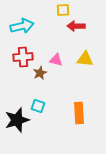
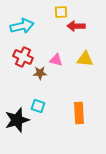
yellow square: moved 2 px left, 2 px down
red cross: rotated 30 degrees clockwise
brown star: rotated 24 degrees clockwise
